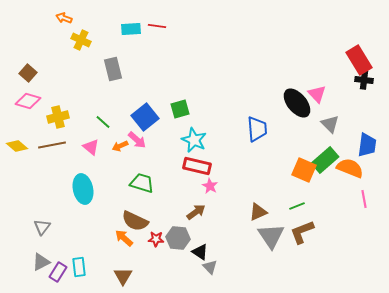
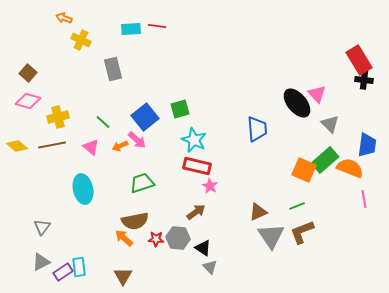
green trapezoid at (142, 183): rotated 35 degrees counterclockwise
brown semicircle at (135, 221): rotated 36 degrees counterclockwise
black triangle at (200, 252): moved 3 px right, 4 px up
purple rectangle at (58, 272): moved 5 px right; rotated 24 degrees clockwise
